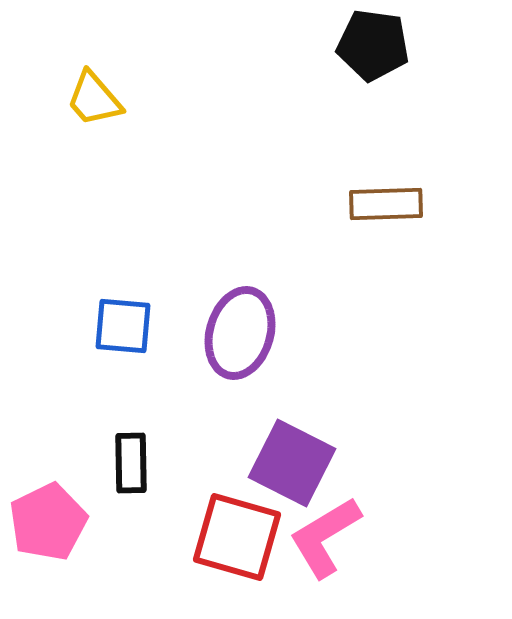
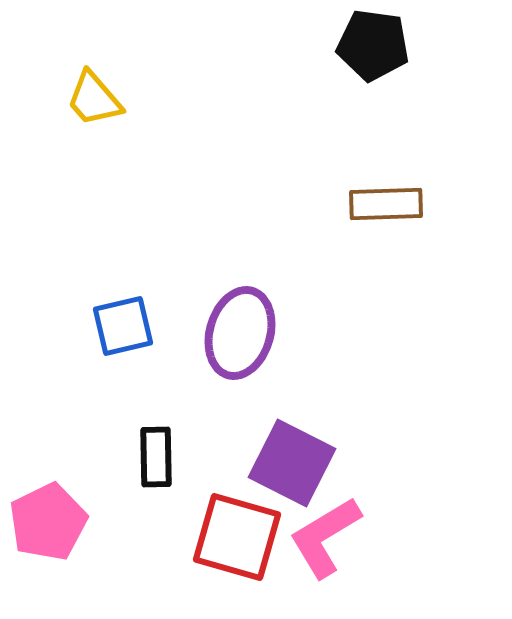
blue square: rotated 18 degrees counterclockwise
black rectangle: moved 25 px right, 6 px up
